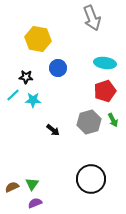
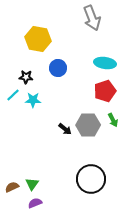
gray hexagon: moved 1 px left, 3 px down; rotated 15 degrees clockwise
black arrow: moved 12 px right, 1 px up
